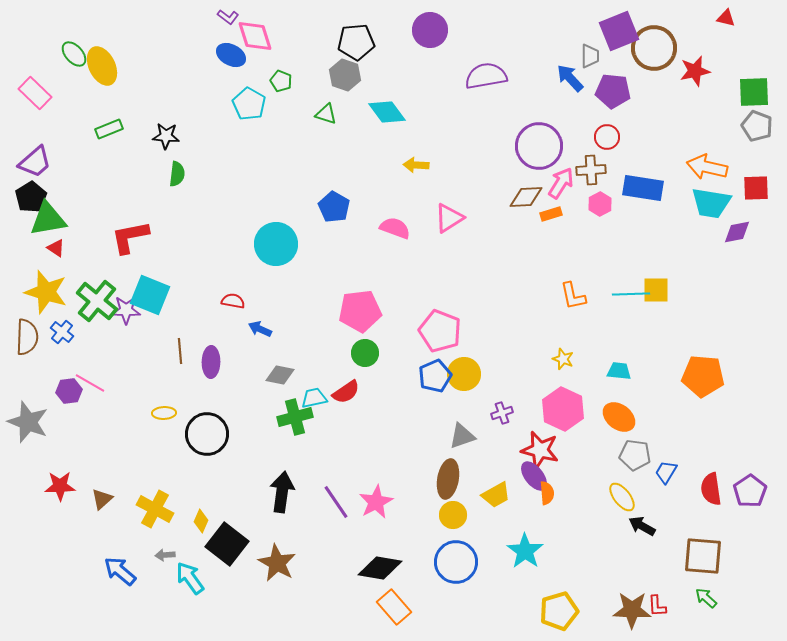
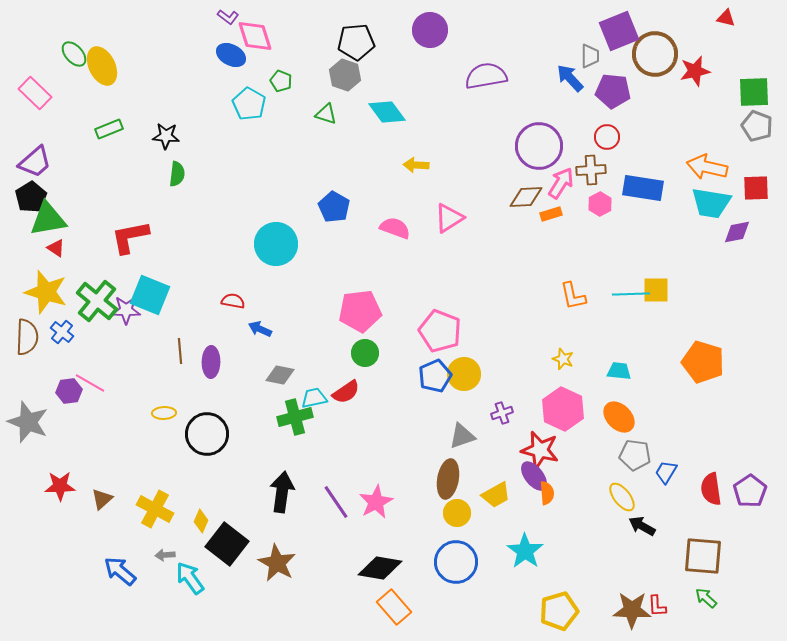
brown circle at (654, 48): moved 1 px right, 6 px down
orange pentagon at (703, 376): moved 14 px up; rotated 12 degrees clockwise
orange ellipse at (619, 417): rotated 8 degrees clockwise
yellow circle at (453, 515): moved 4 px right, 2 px up
